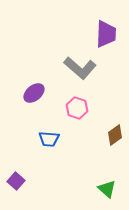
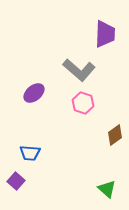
purple trapezoid: moved 1 px left
gray L-shape: moved 1 px left, 2 px down
pink hexagon: moved 6 px right, 5 px up
blue trapezoid: moved 19 px left, 14 px down
